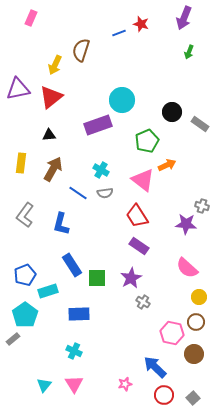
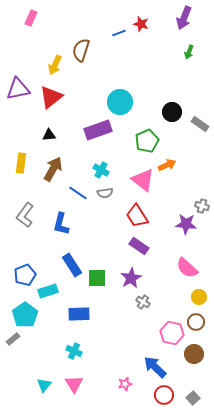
cyan circle at (122, 100): moved 2 px left, 2 px down
purple rectangle at (98, 125): moved 5 px down
